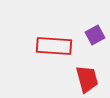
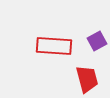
purple square: moved 2 px right, 6 px down
